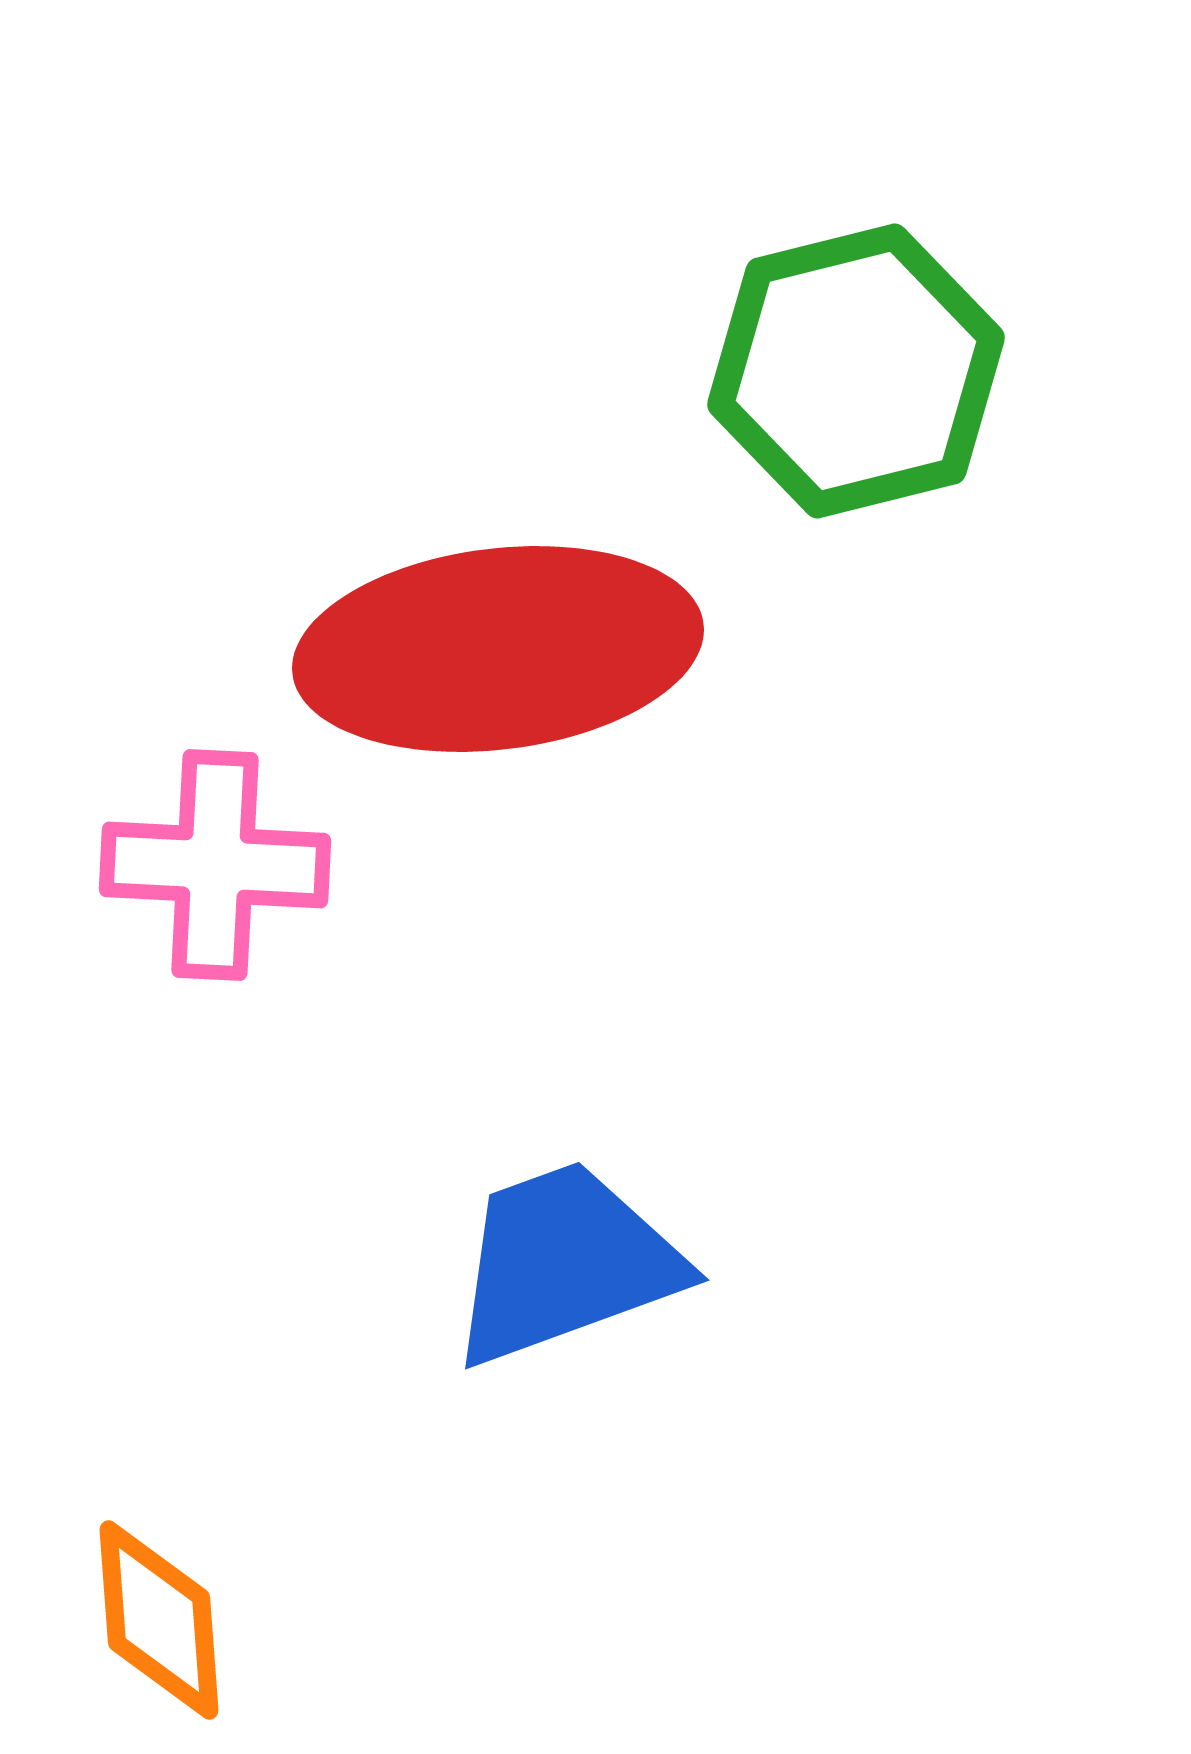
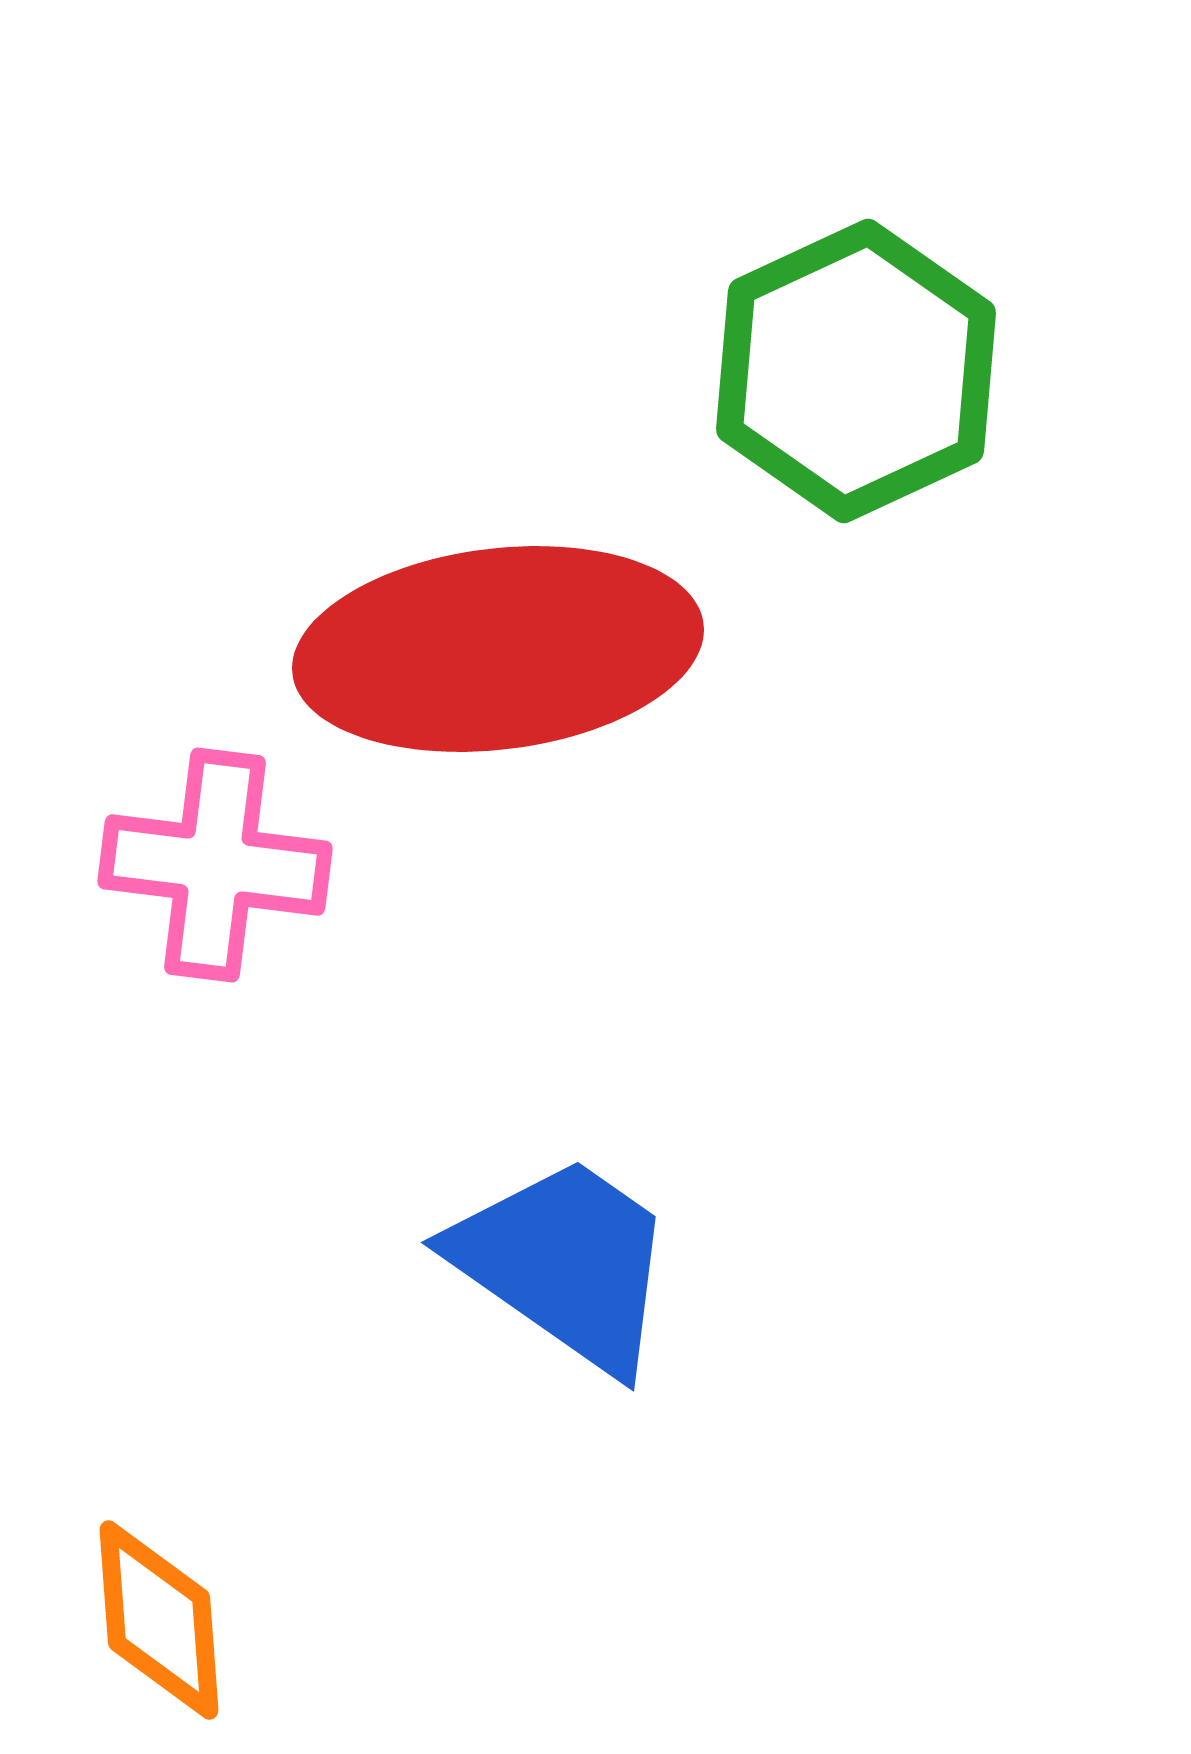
green hexagon: rotated 11 degrees counterclockwise
pink cross: rotated 4 degrees clockwise
blue trapezoid: rotated 55 degrees clockwise
